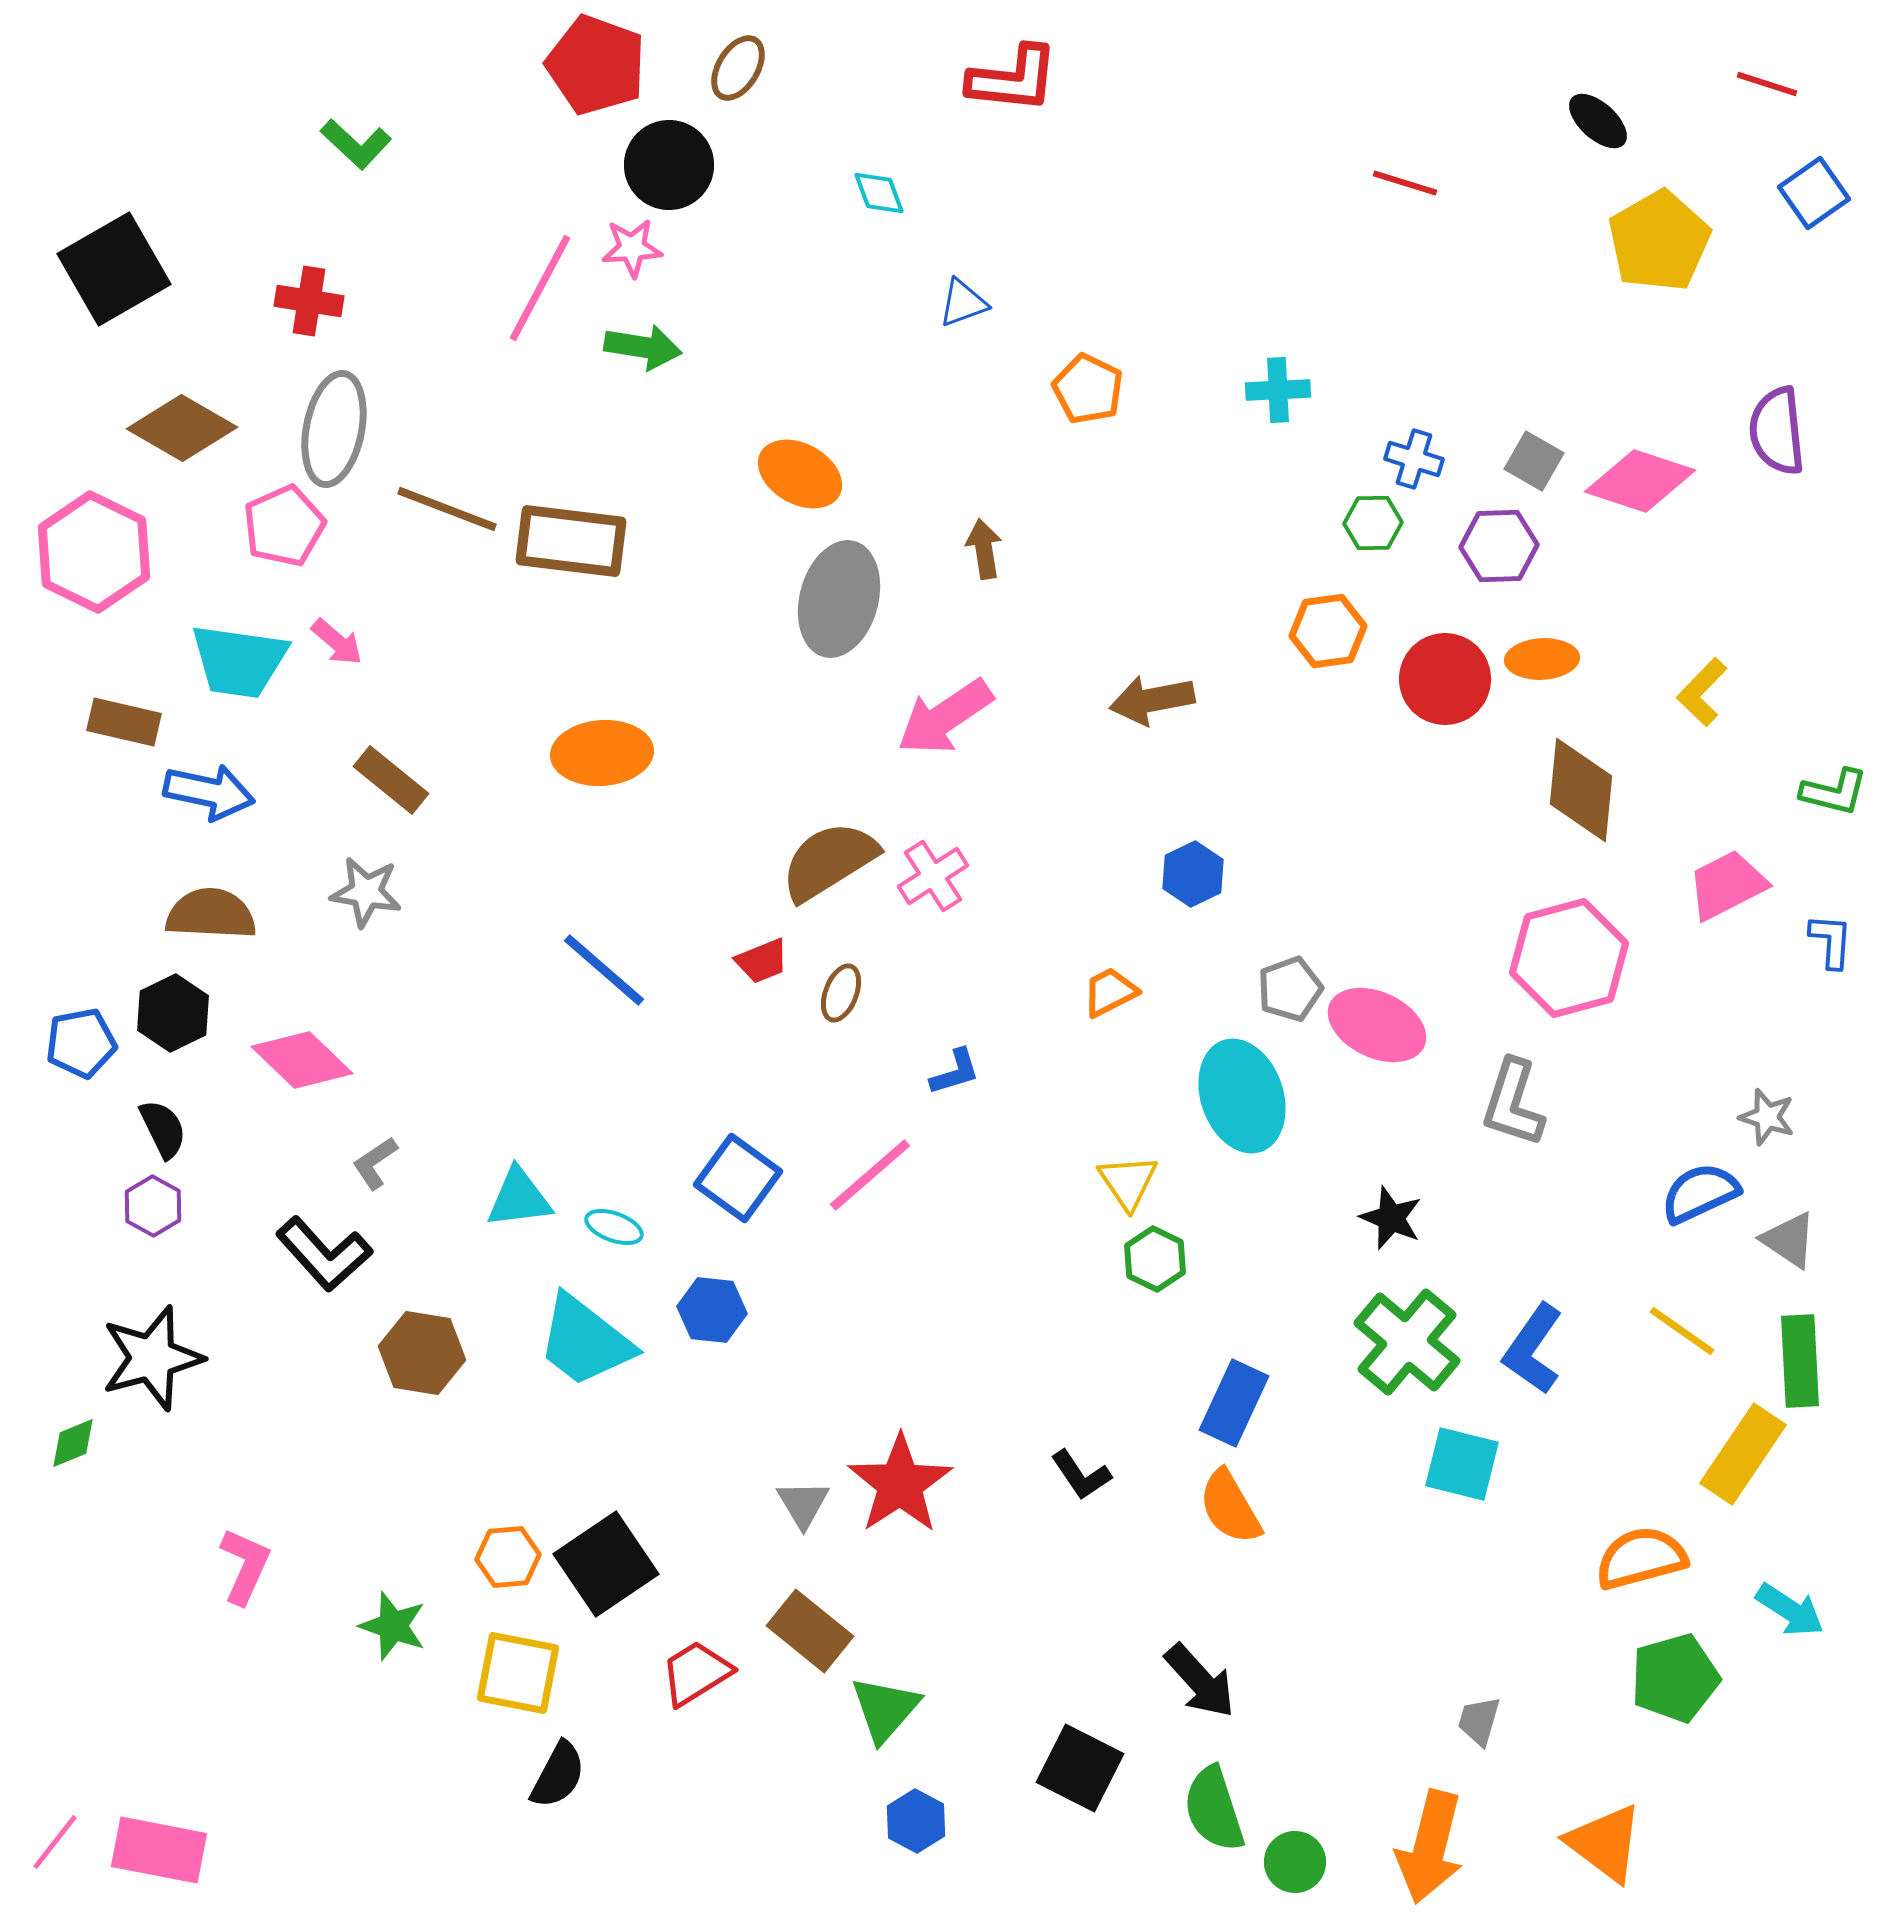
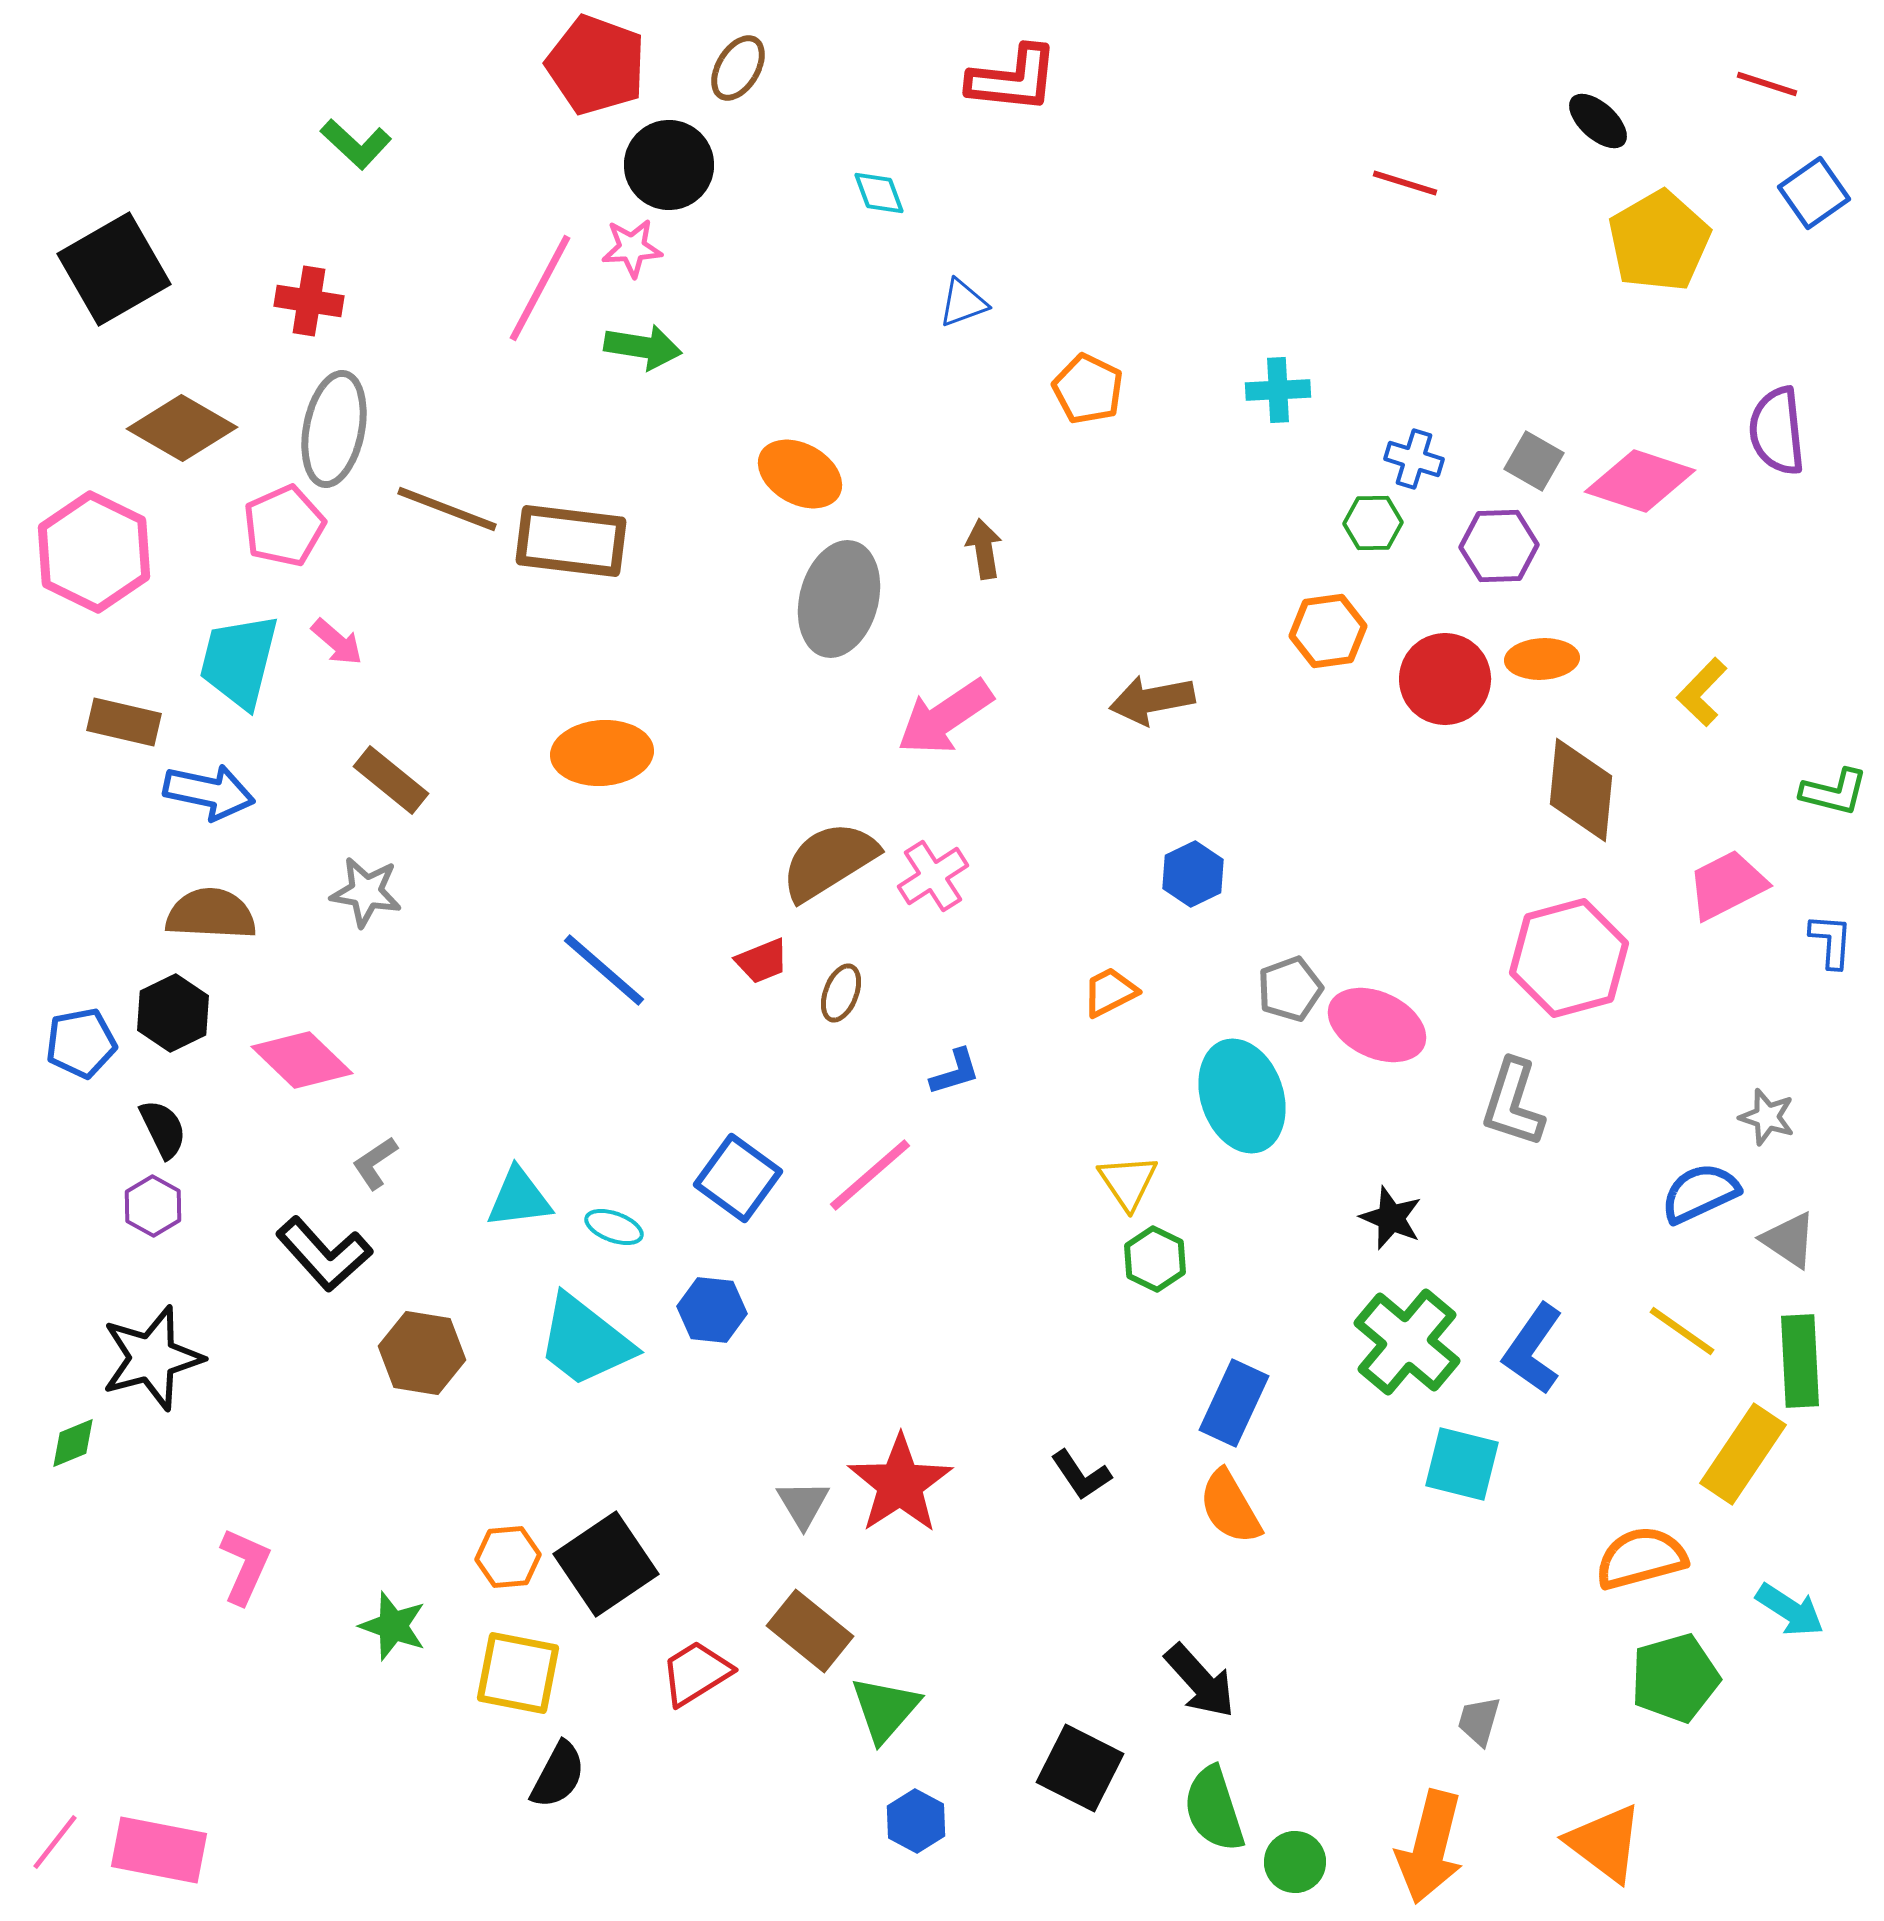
cyan trapezoid at (239, 661): rotated 96 degrees clockwise
